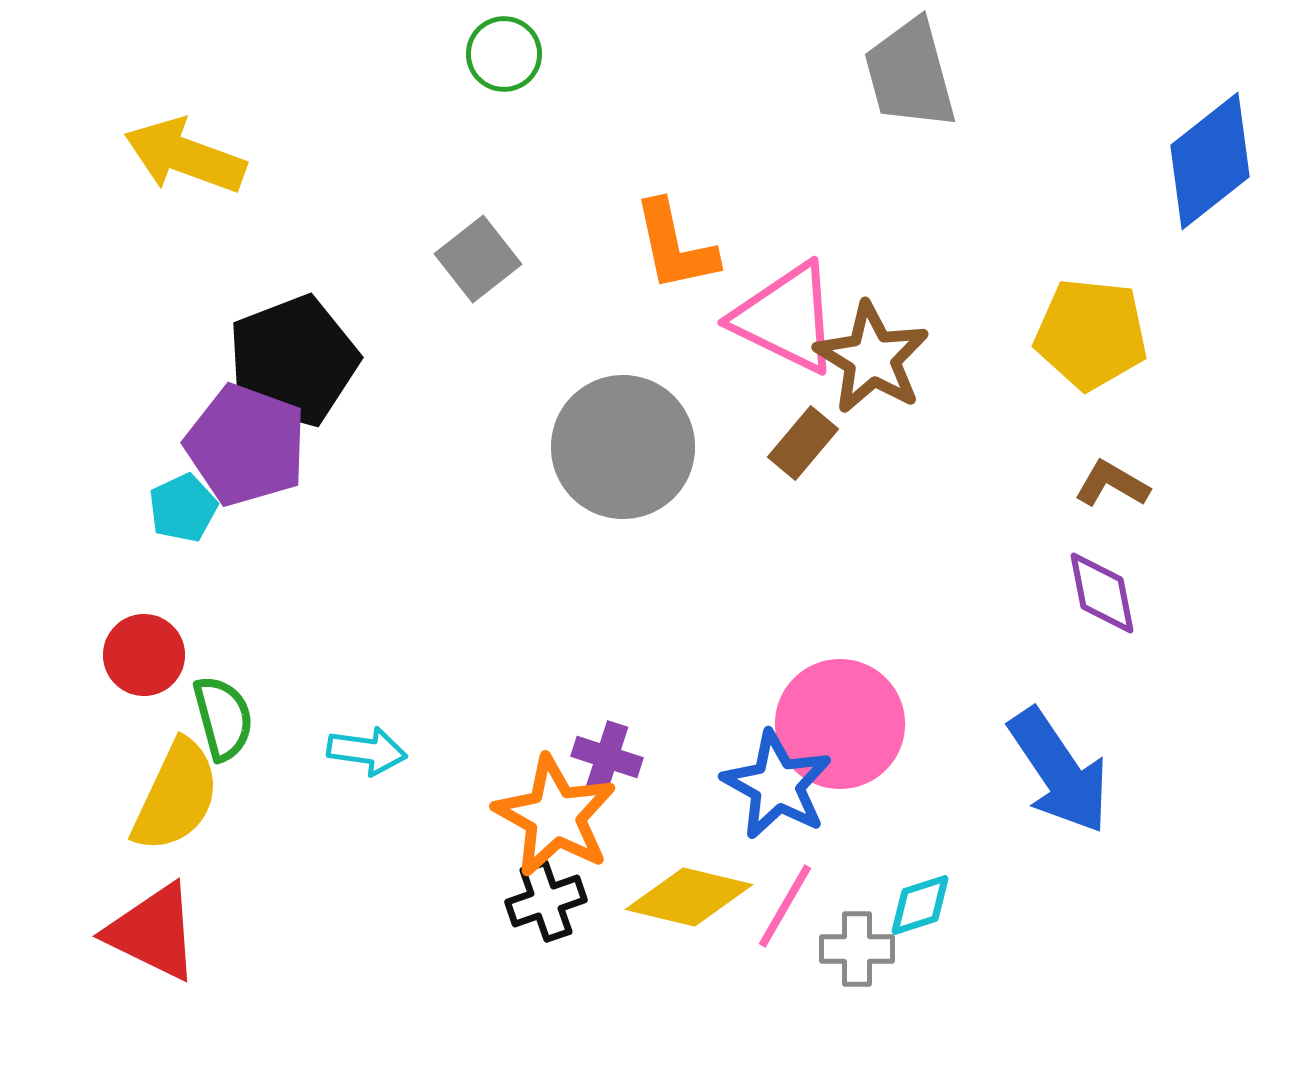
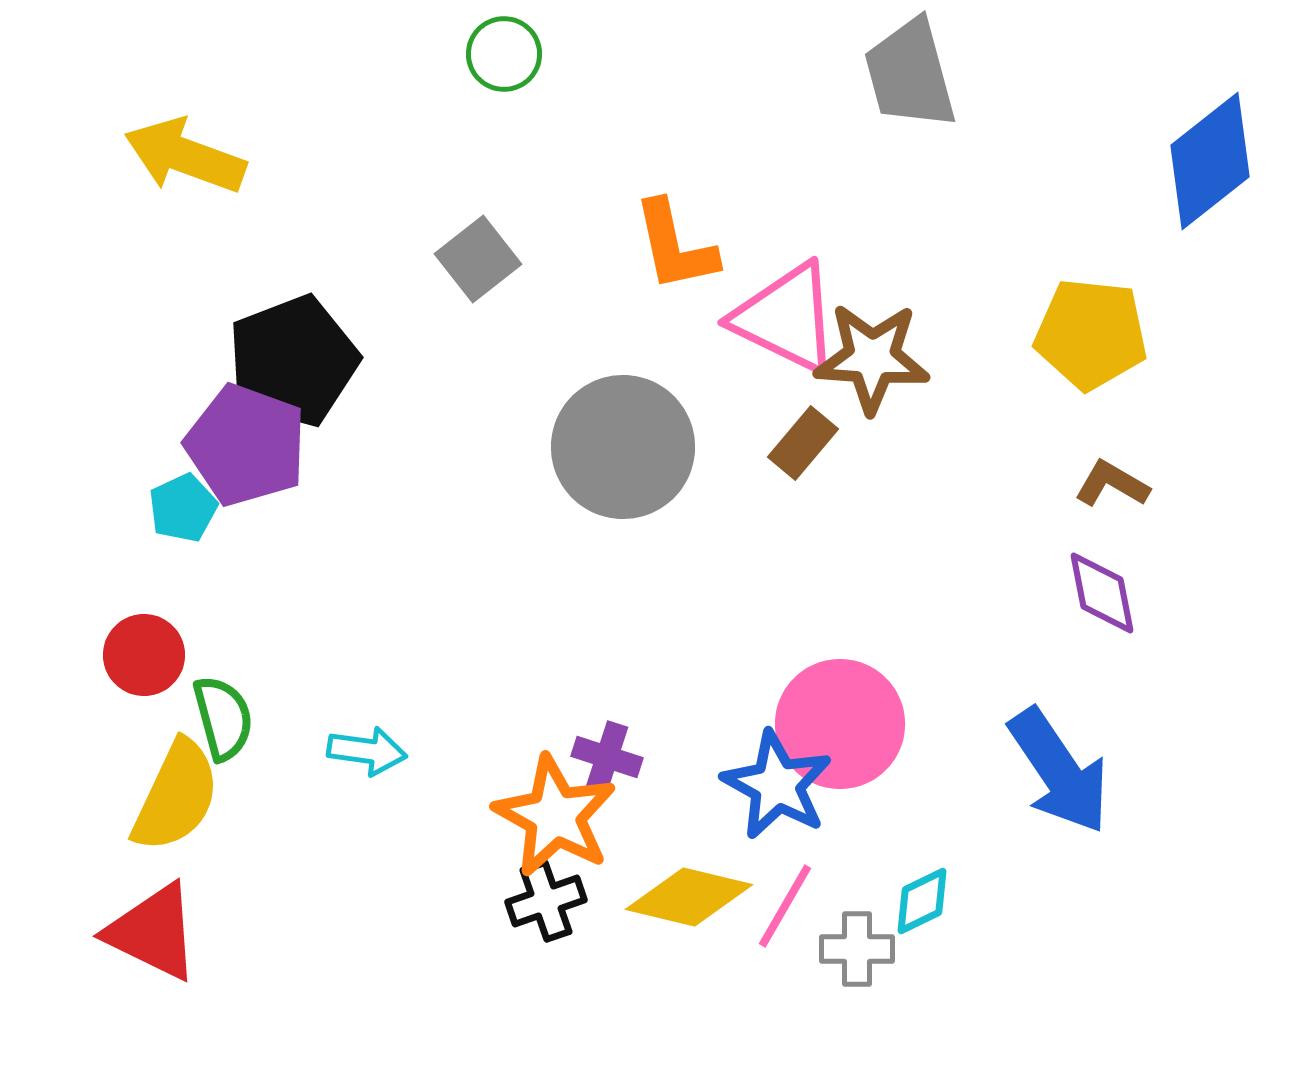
brown star: rotated 27 degrees counterclockwise
cyan diamond: moved 2 px right, 4 px up; rotated 8 degrees counterclockwise
